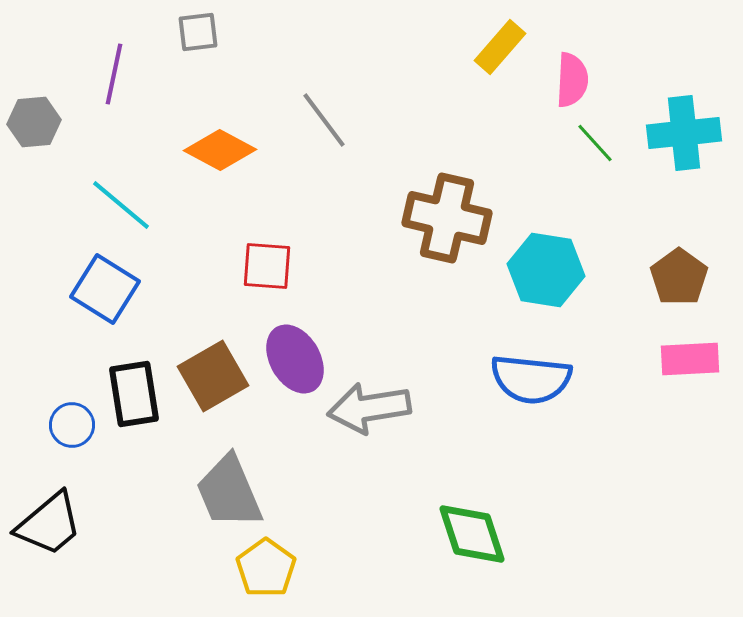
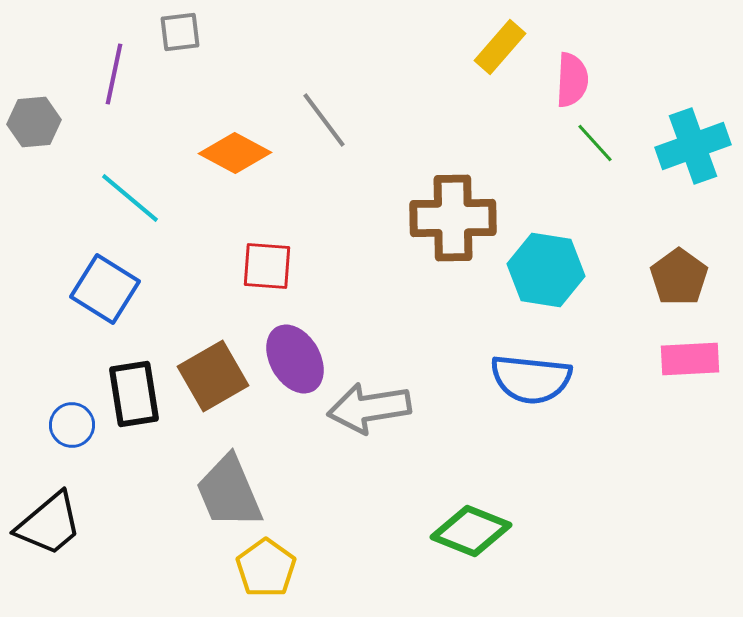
gray square: moved 18 px left
cyan cross: moved 9 px right, 13 px down; rotated 14 degrees counterclockwise
orange diamond: moved 15 px right, 3 px down
cyan line: moved 9 px right, 7 px up
brown cross: moved 6 px right; rotated 14 degrees counterclockwise
green diamond: moved 1 px left, 3 px up; rotated 50 degrees counterclockwise
